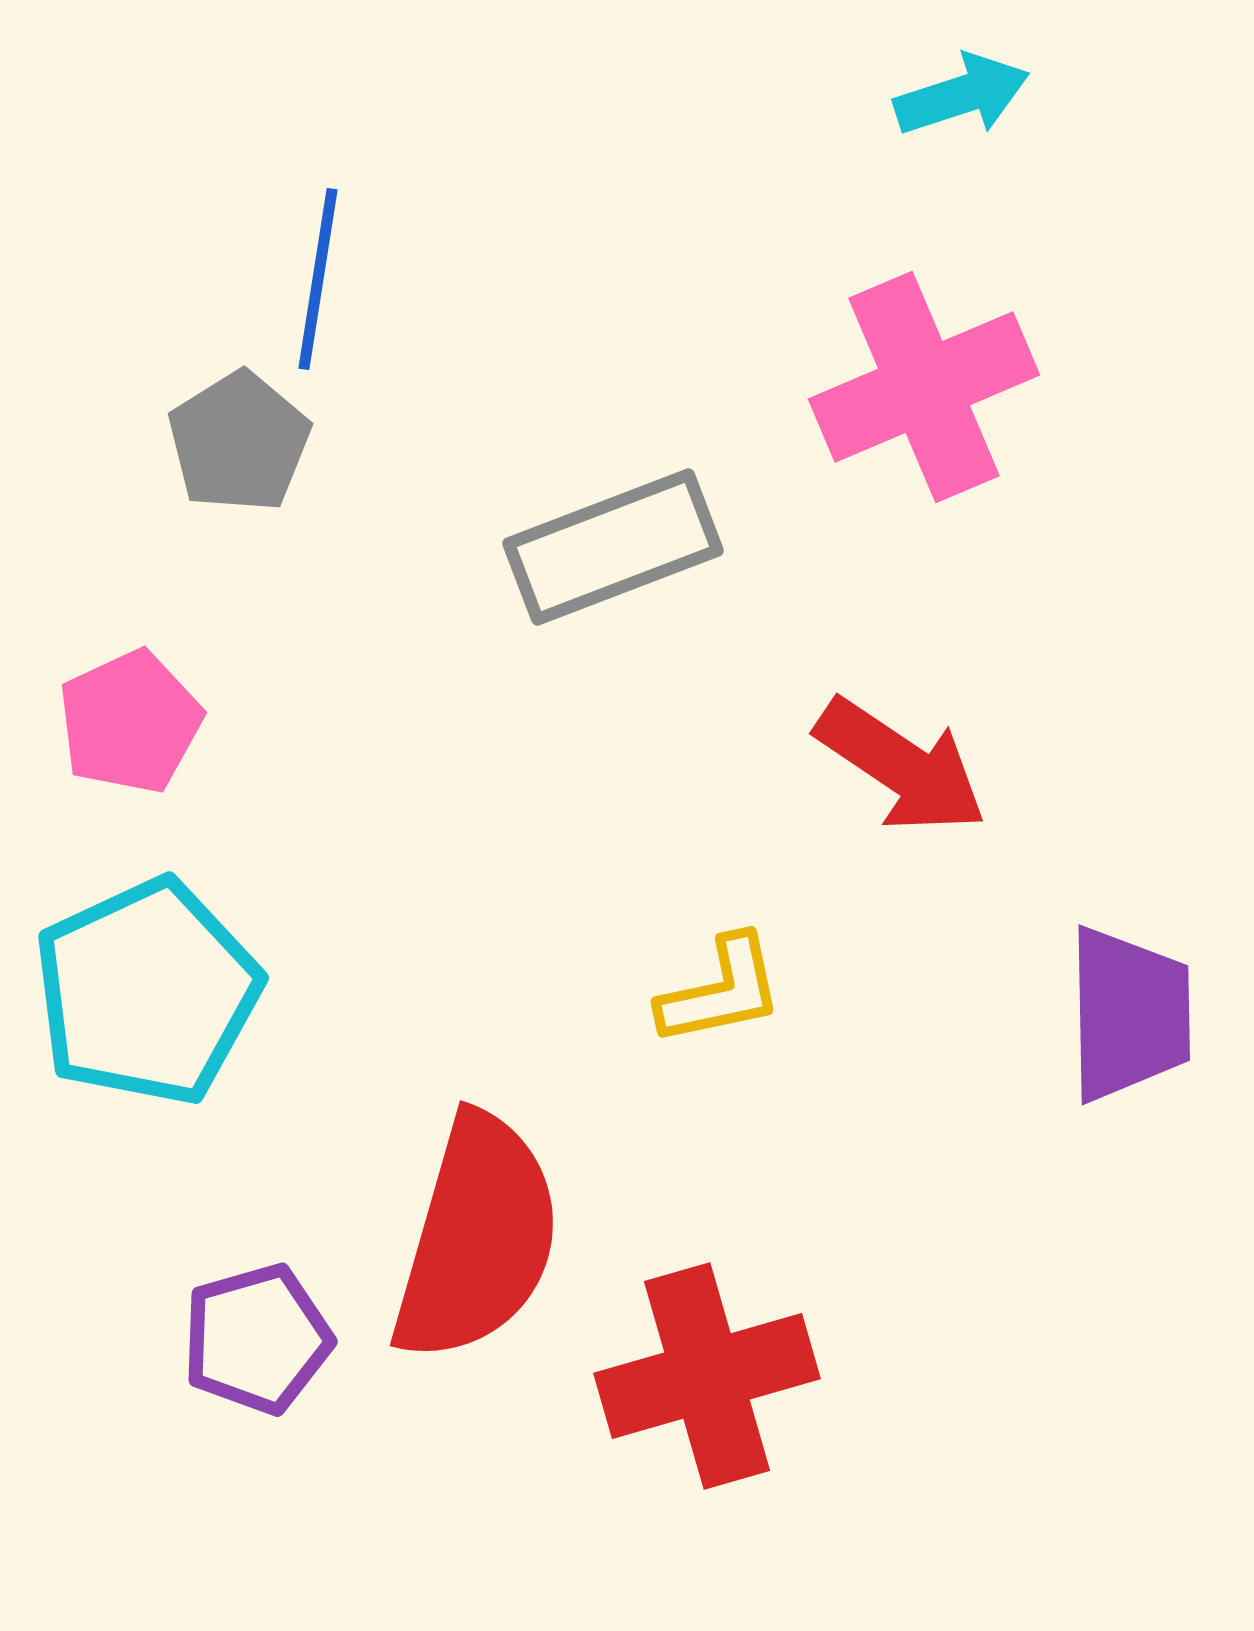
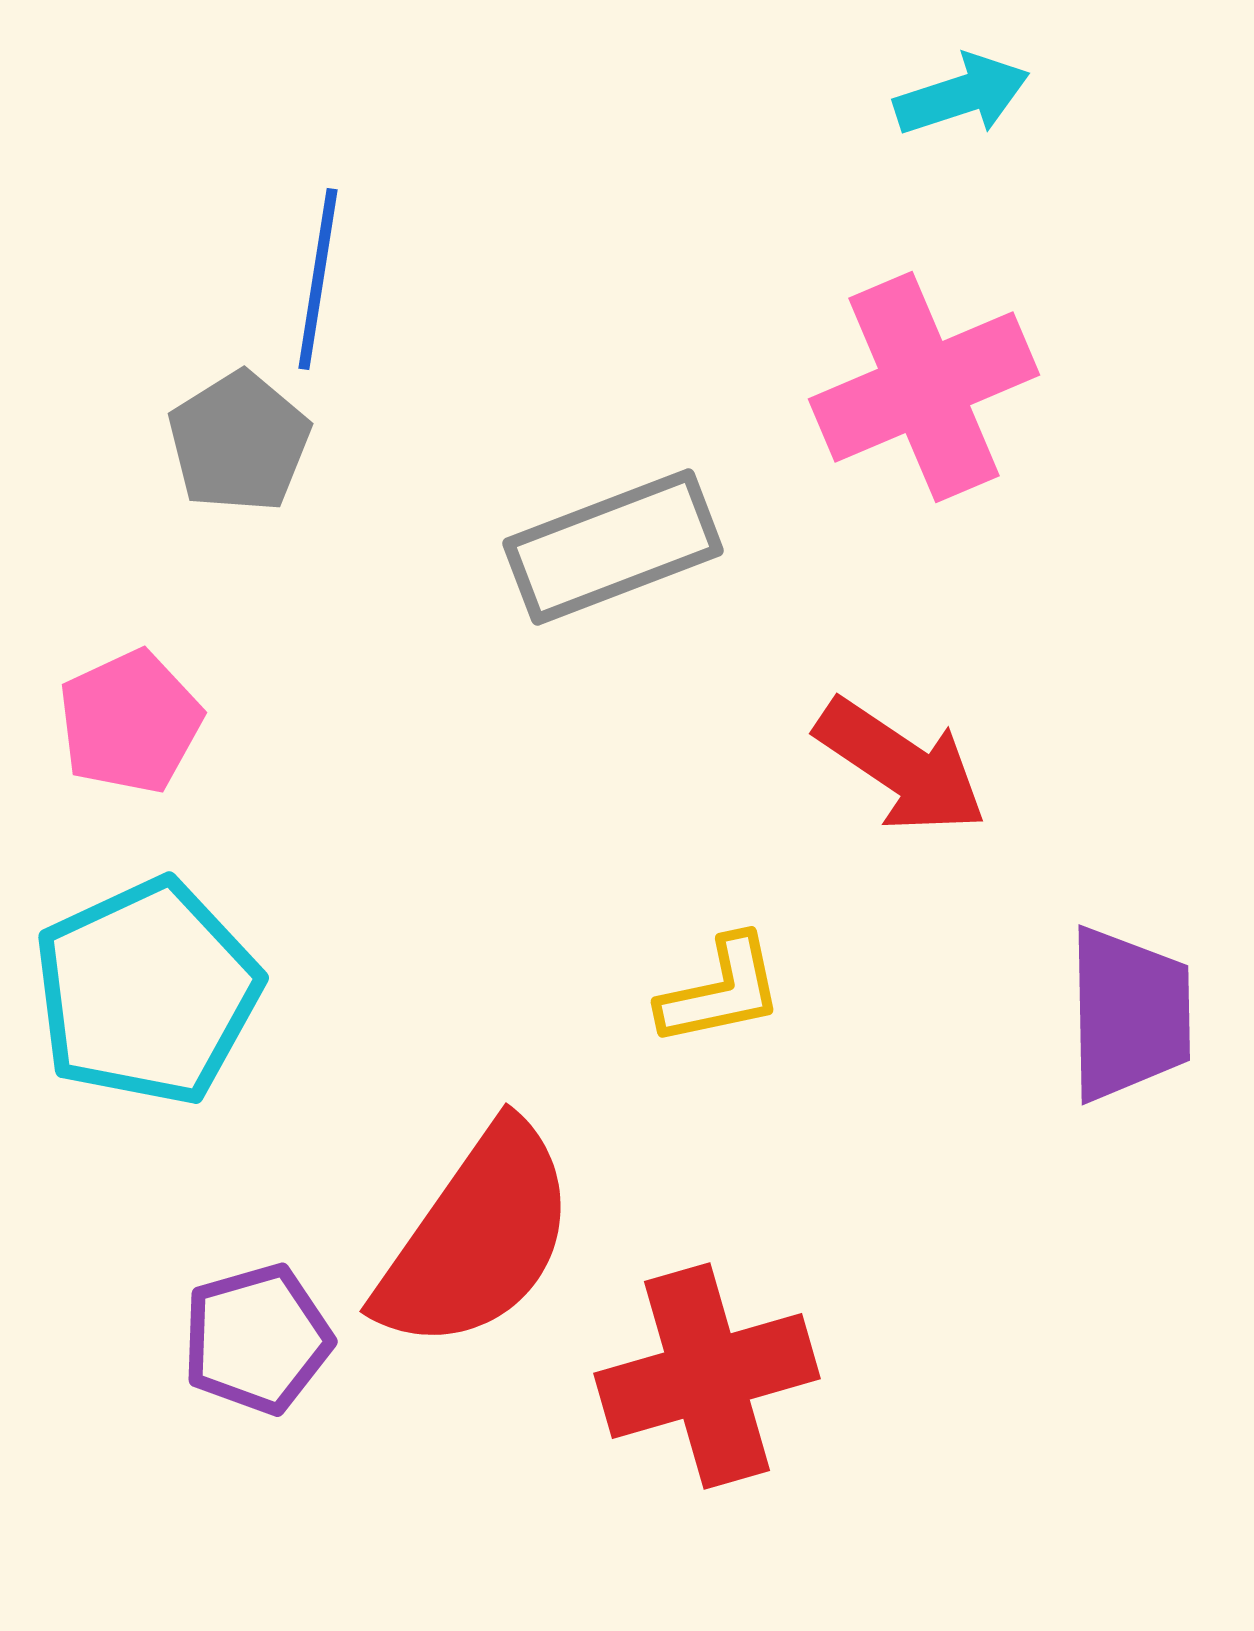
red semicircle: rotated 19 degrees clockwise
